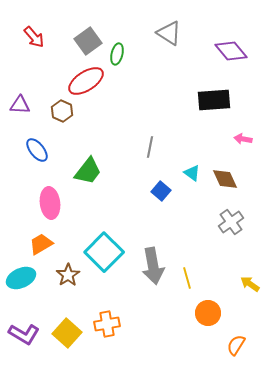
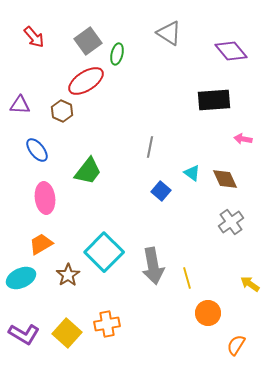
pink ellipse: moved 5 px left, 5 px up
